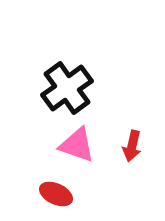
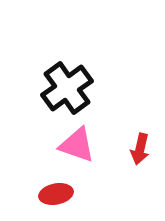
red arrow: moved 8 px right, 3 px down
red ellipse: rotated 36 degrees counterclockwise
